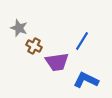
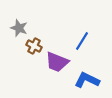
purple trapezoid: rotated 30 degrees clockwise
blue L-shape: moved 1 px right
